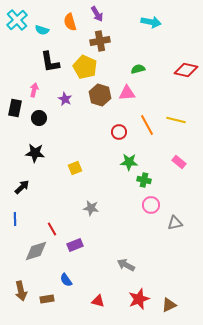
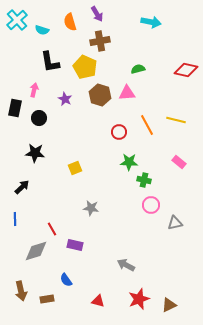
purple rectangle: rotated 35 degrees clockwise
